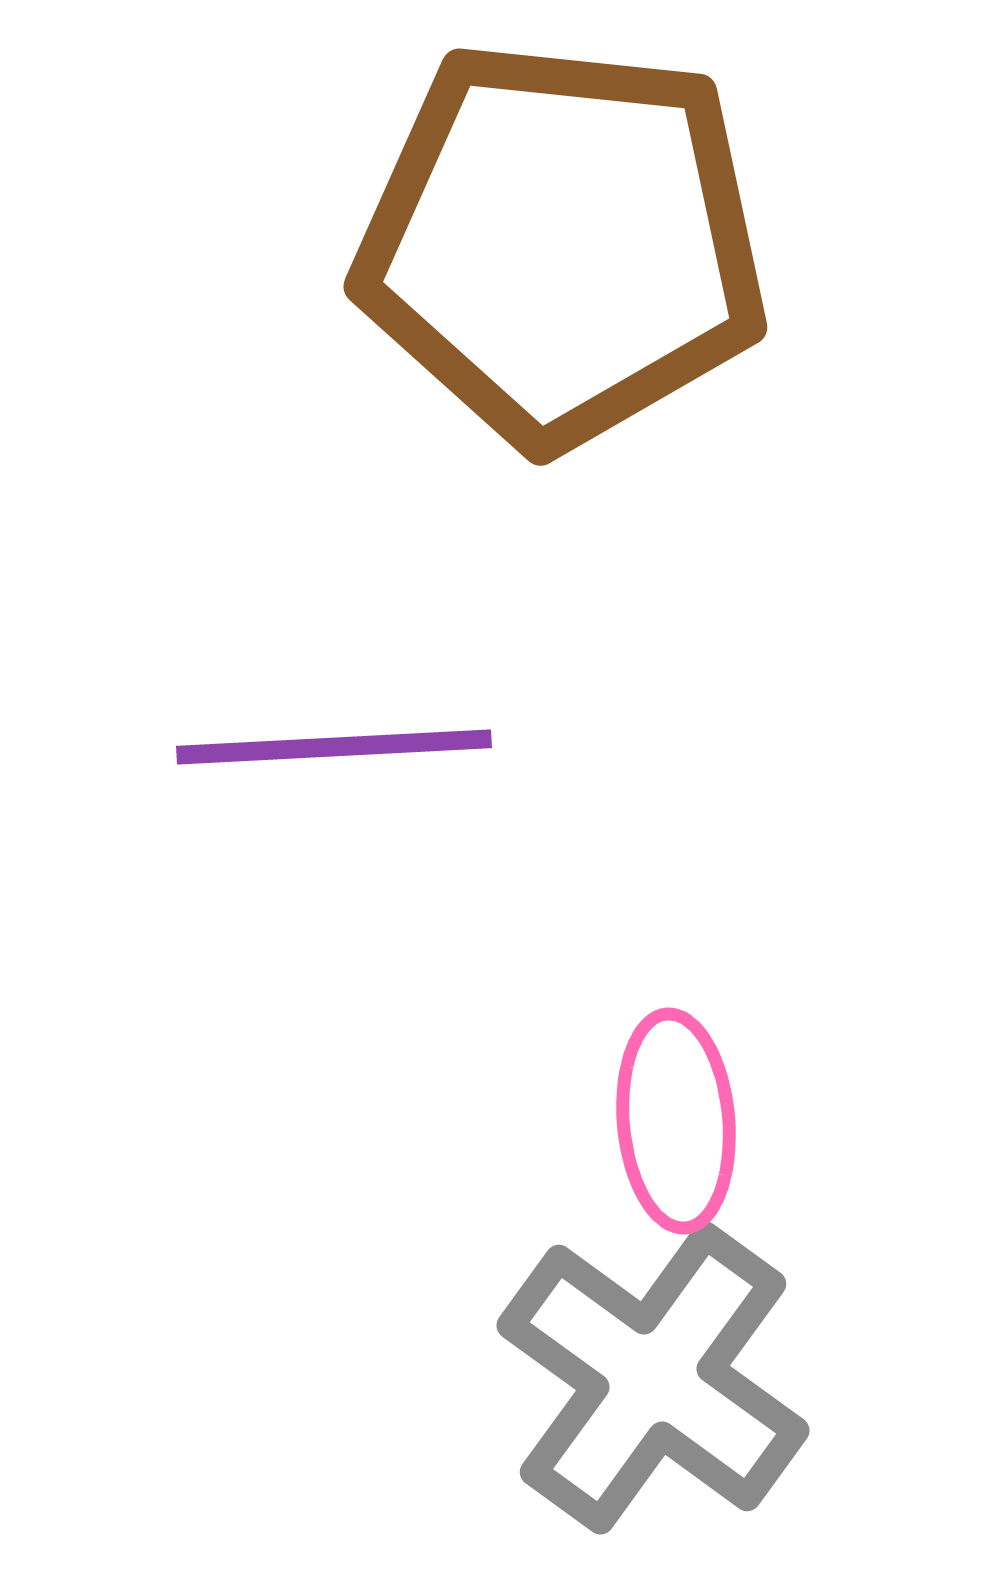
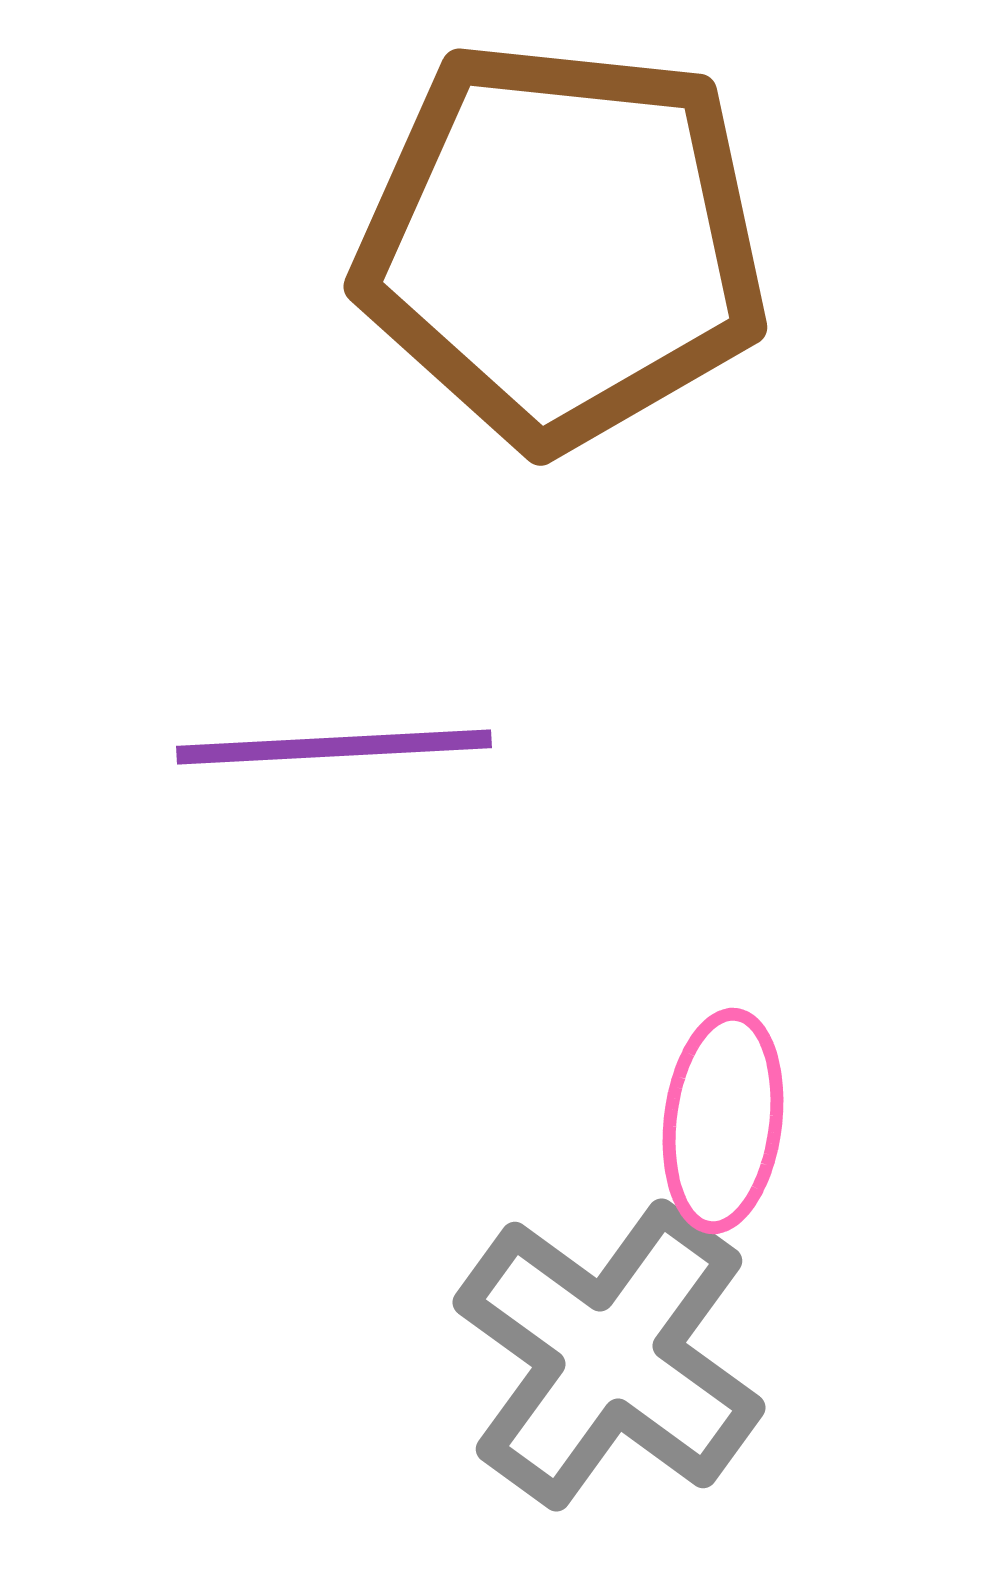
pink ellipse: moved 47 px right; rotated 12 degrees clockwise
gray cross: moved 44 px left, 23 px up
